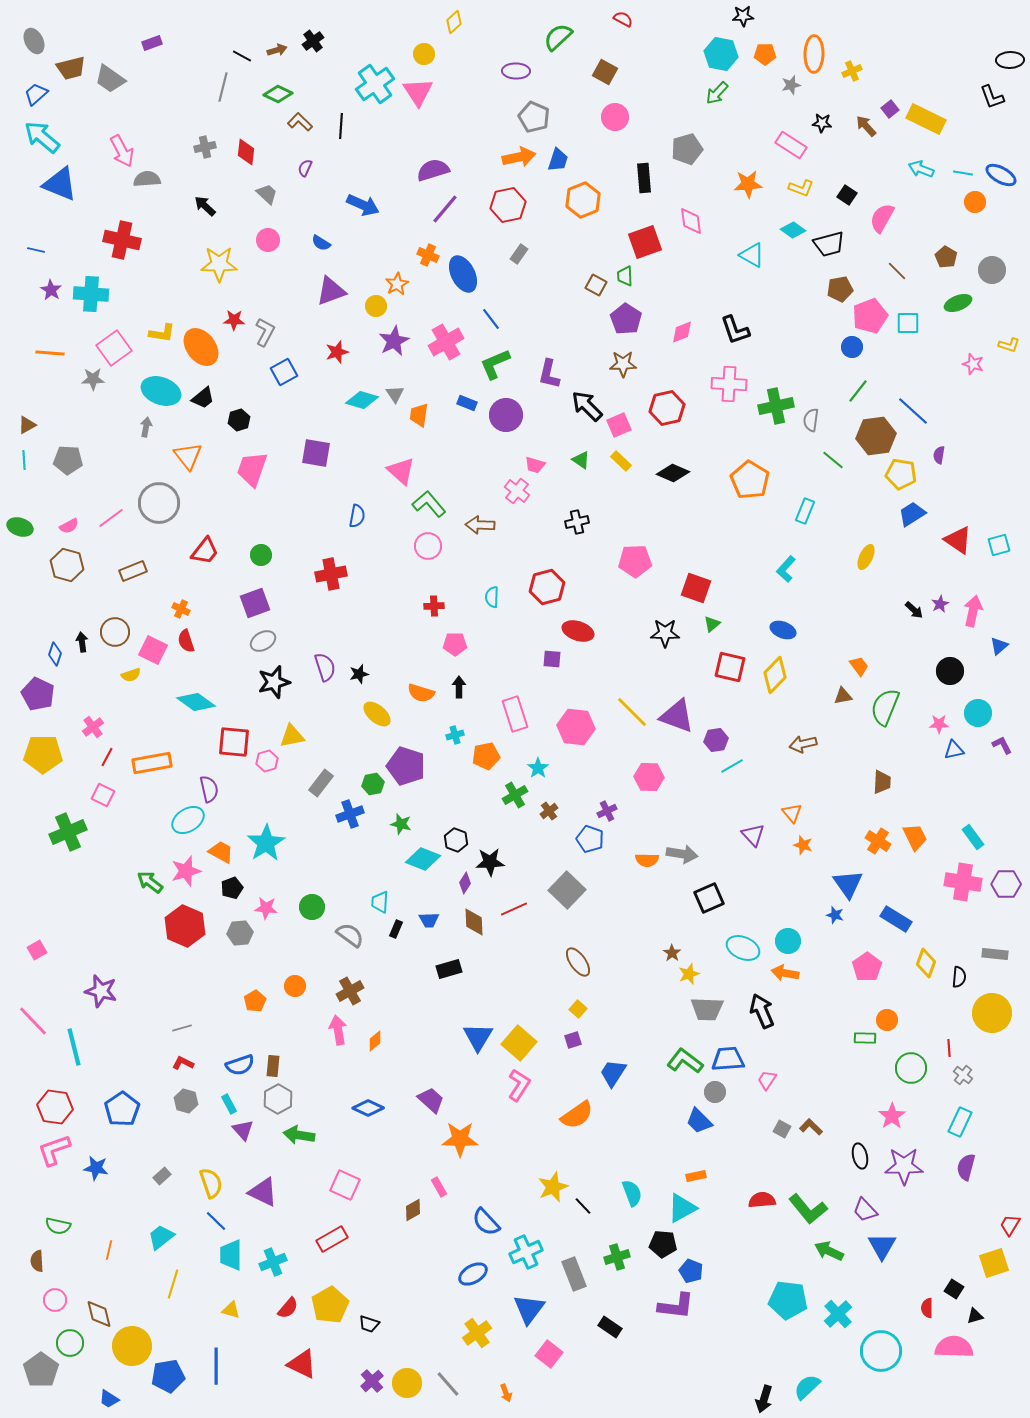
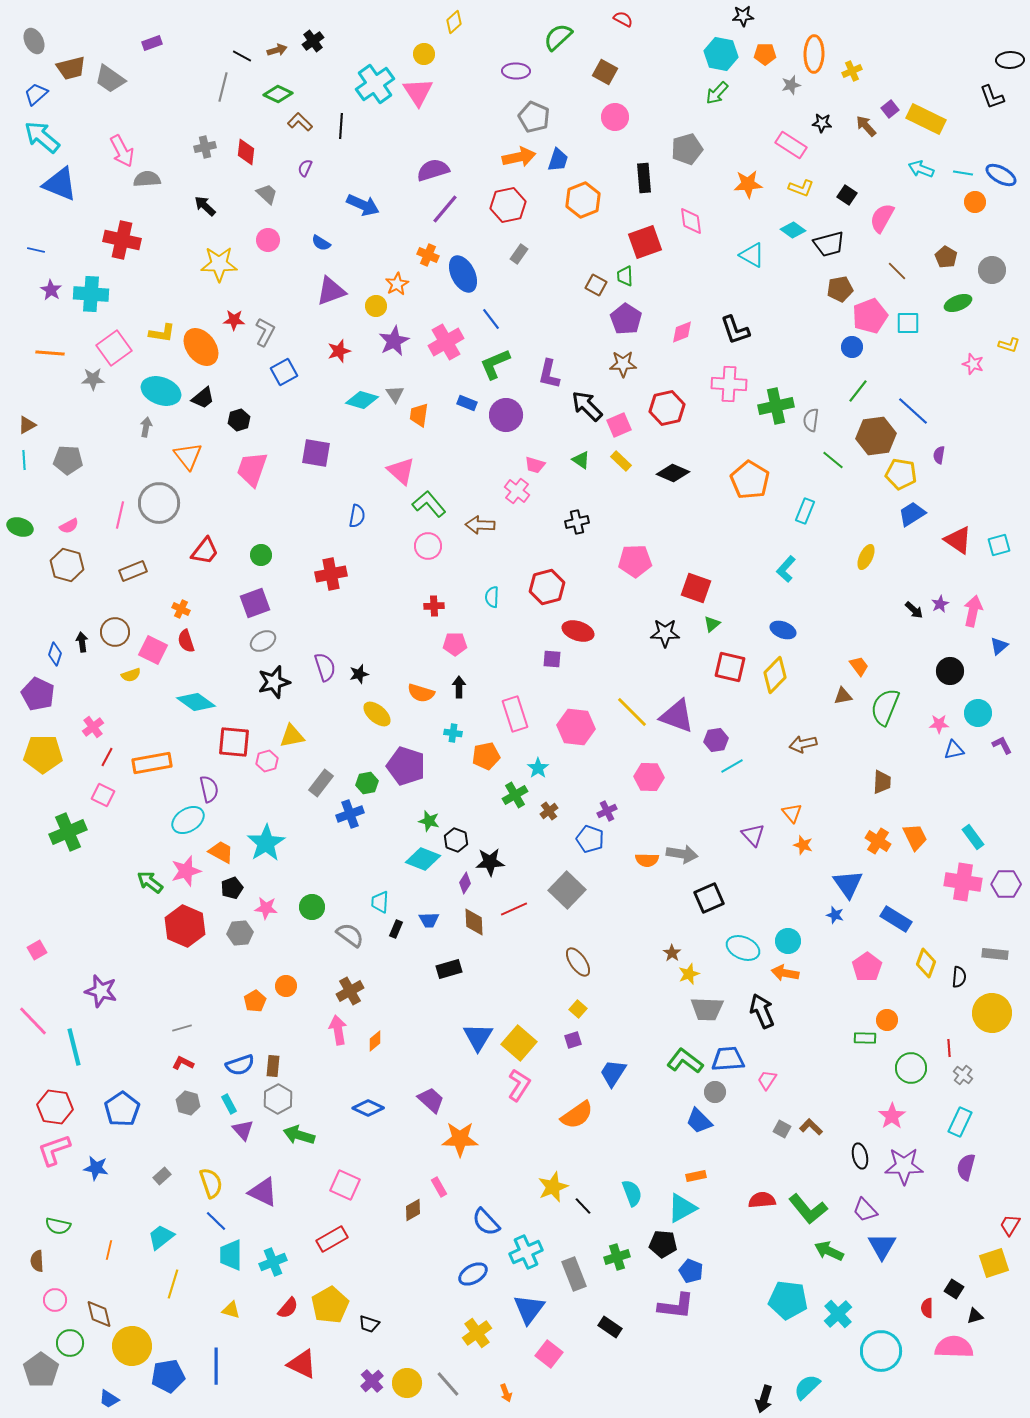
red star at (337, 352): moved 2 px right, 1 px up
pink line at (111, 518): moved 9 px right, 3 px up; rotated 40 degrees counterclockwise
cyan cross at (455, 735): moved 2 px left, 2 px up; rotated 24 degrees clockwise
green hexagon at (373, 784): moved 6 px left, 1 px up
green star at (401, 824): moved 28 px right, 3 px up
orange circle at (295, 986): moved 9 px left
gray hexagon at (186, 1101): moved 2 px right, 2 px down
green arrow at (299, 1135): rotated 8 degrees clockwise
